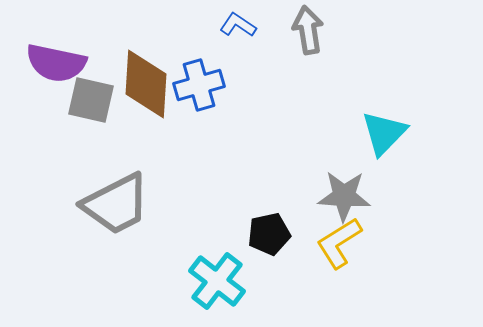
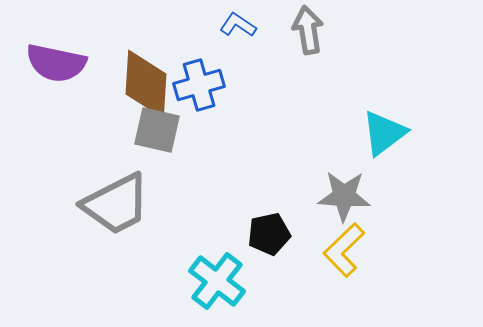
gray square: moved 66 px right, 30 px down
cyan triangle: rotated 9 degrees clockwise
yellow L-shape: moved 5 px right, 7 px down; rotated 12 degrees counterclockwise
